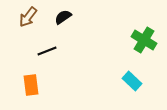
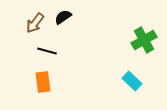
brown arrow: moved 7 px right, 6 px down
green cross: rotated 30 degrees clockwise
black line: rotated 36 degrees clockwise
orange rectangle: moved 12 px right, 3 px up
